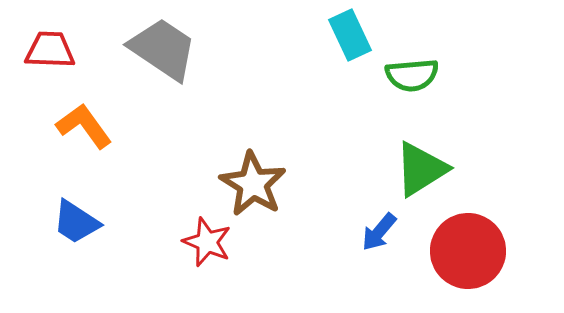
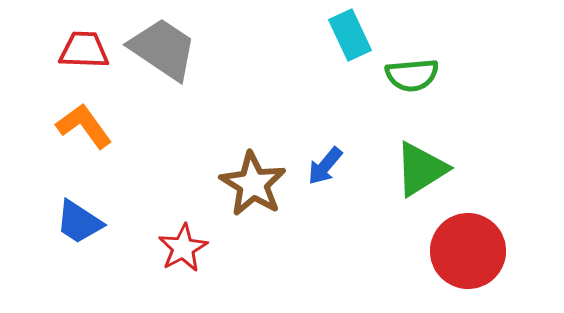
red trapezoid: moved 34 px right
blue trapezoid: moved 3 px right
blue arrow: moved 54 px left, 66 px up
red star: moved 24 px left, 6 px down; rotated 21 degrees clockwise
